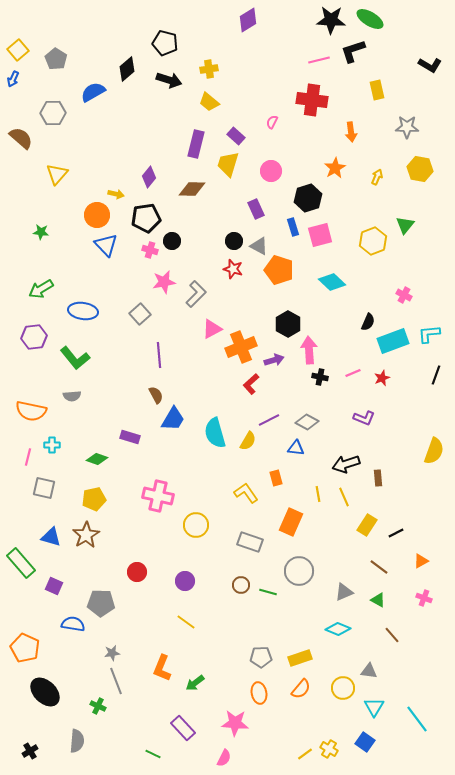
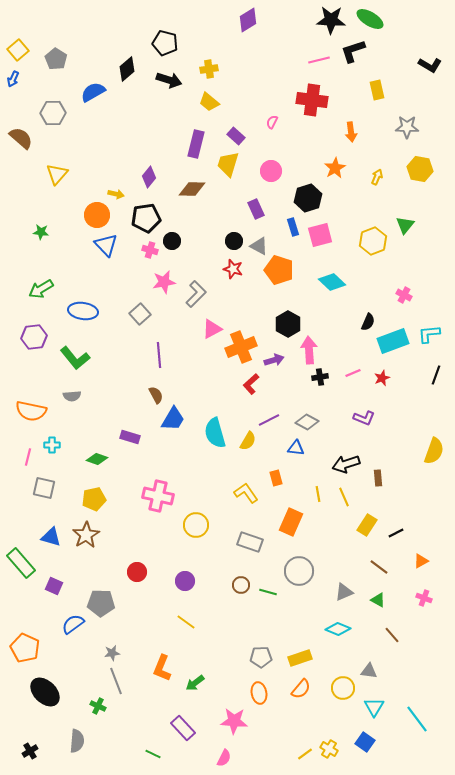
black cross at (320, 377): rotated 21 degrees counterclockwise
blue semicircle at (73, 624): rotated 45 degrees counterclockwise
pink star at (235, 723): moved 1 px left, 2 px up
